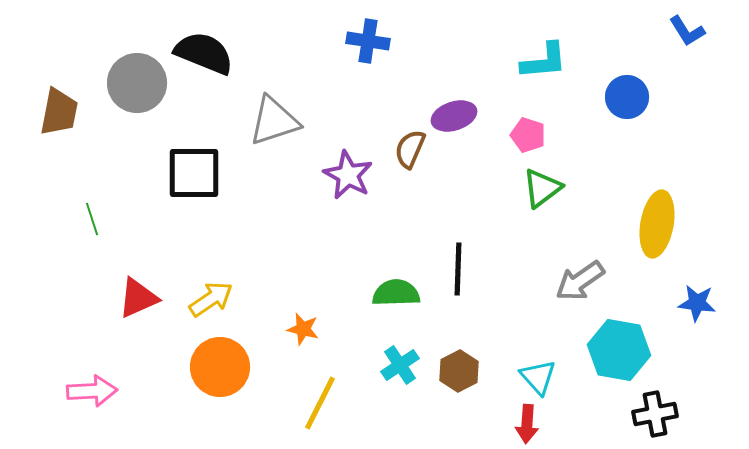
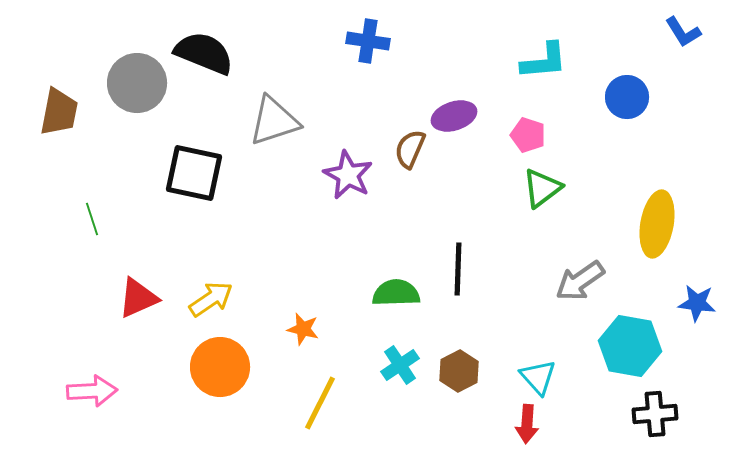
blue L-shape: moved 4 px left, 1 px down
black square: rotated 12 degrees clockwise
cyan hexagon: moved 11 px right, 4 px up
black cross: rotated 6 degrees clockwise
